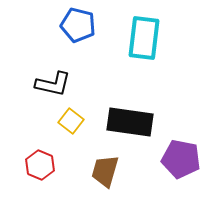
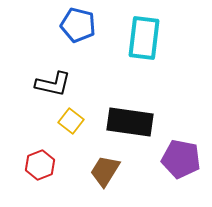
red hexagon: rotated 16 degrees clockwise
brown trapezoid: rotated 16 degrees clockwise
